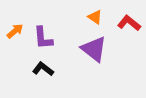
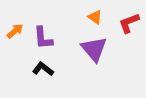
red L-shape: rotated 60 degrees counterclockwise
purple triangle: rotated 12 degrees clockwise
